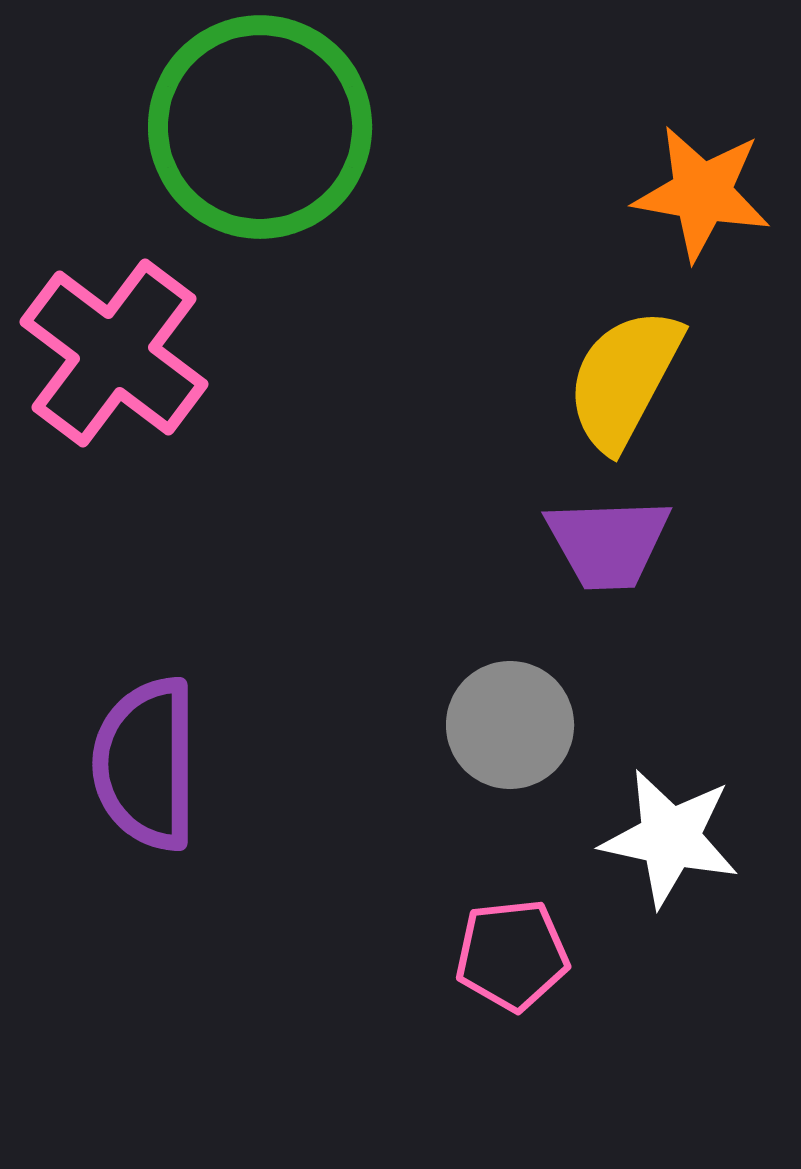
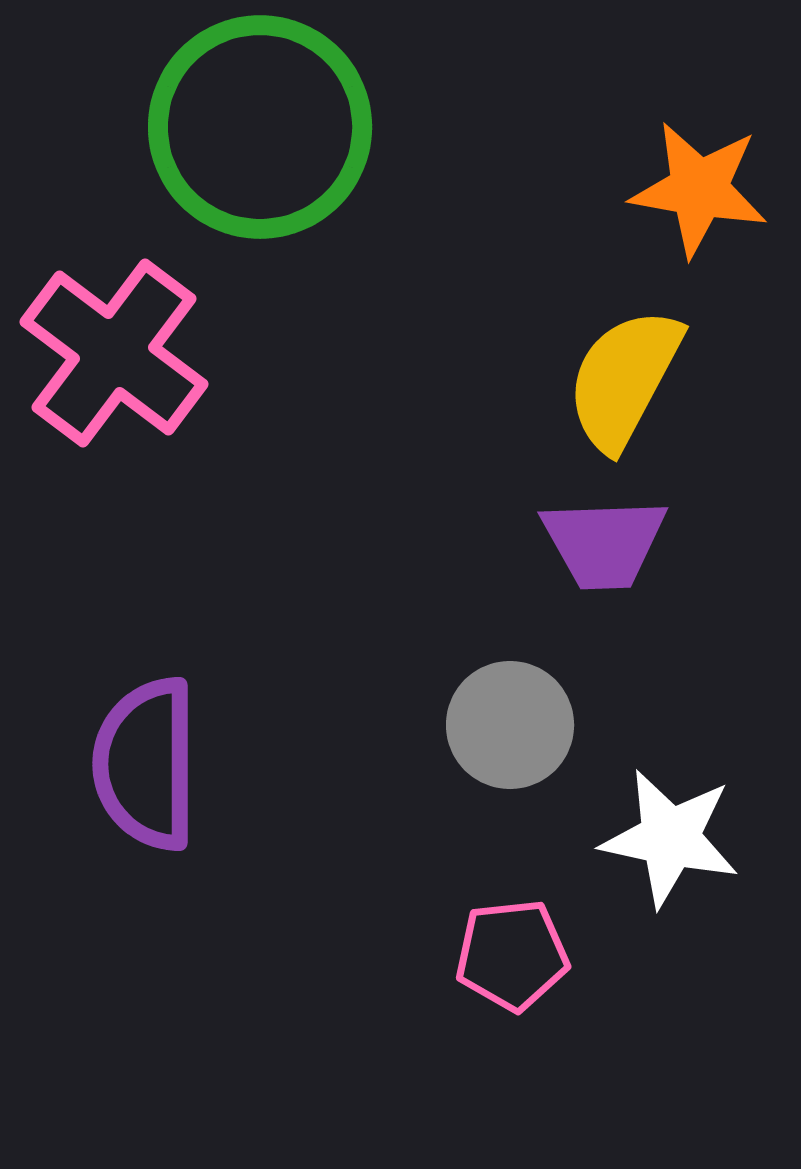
orange star: moved 3 px left, 4 px up
purple trapezoid: moved 4 px left
